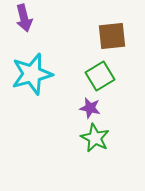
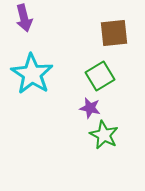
brown square: moved 2 px right, 3 px up
cyan star: rotated 24 degrees counterclockwise
green star: moved 9 px right, 3 px up
